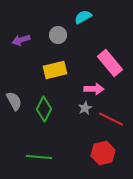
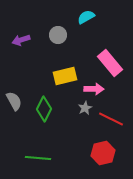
cyan semicircle: moved 3 px right
yellow rectangle: moved 10 px right, 6 px down
green line: moved 1 px left, 1 px down
